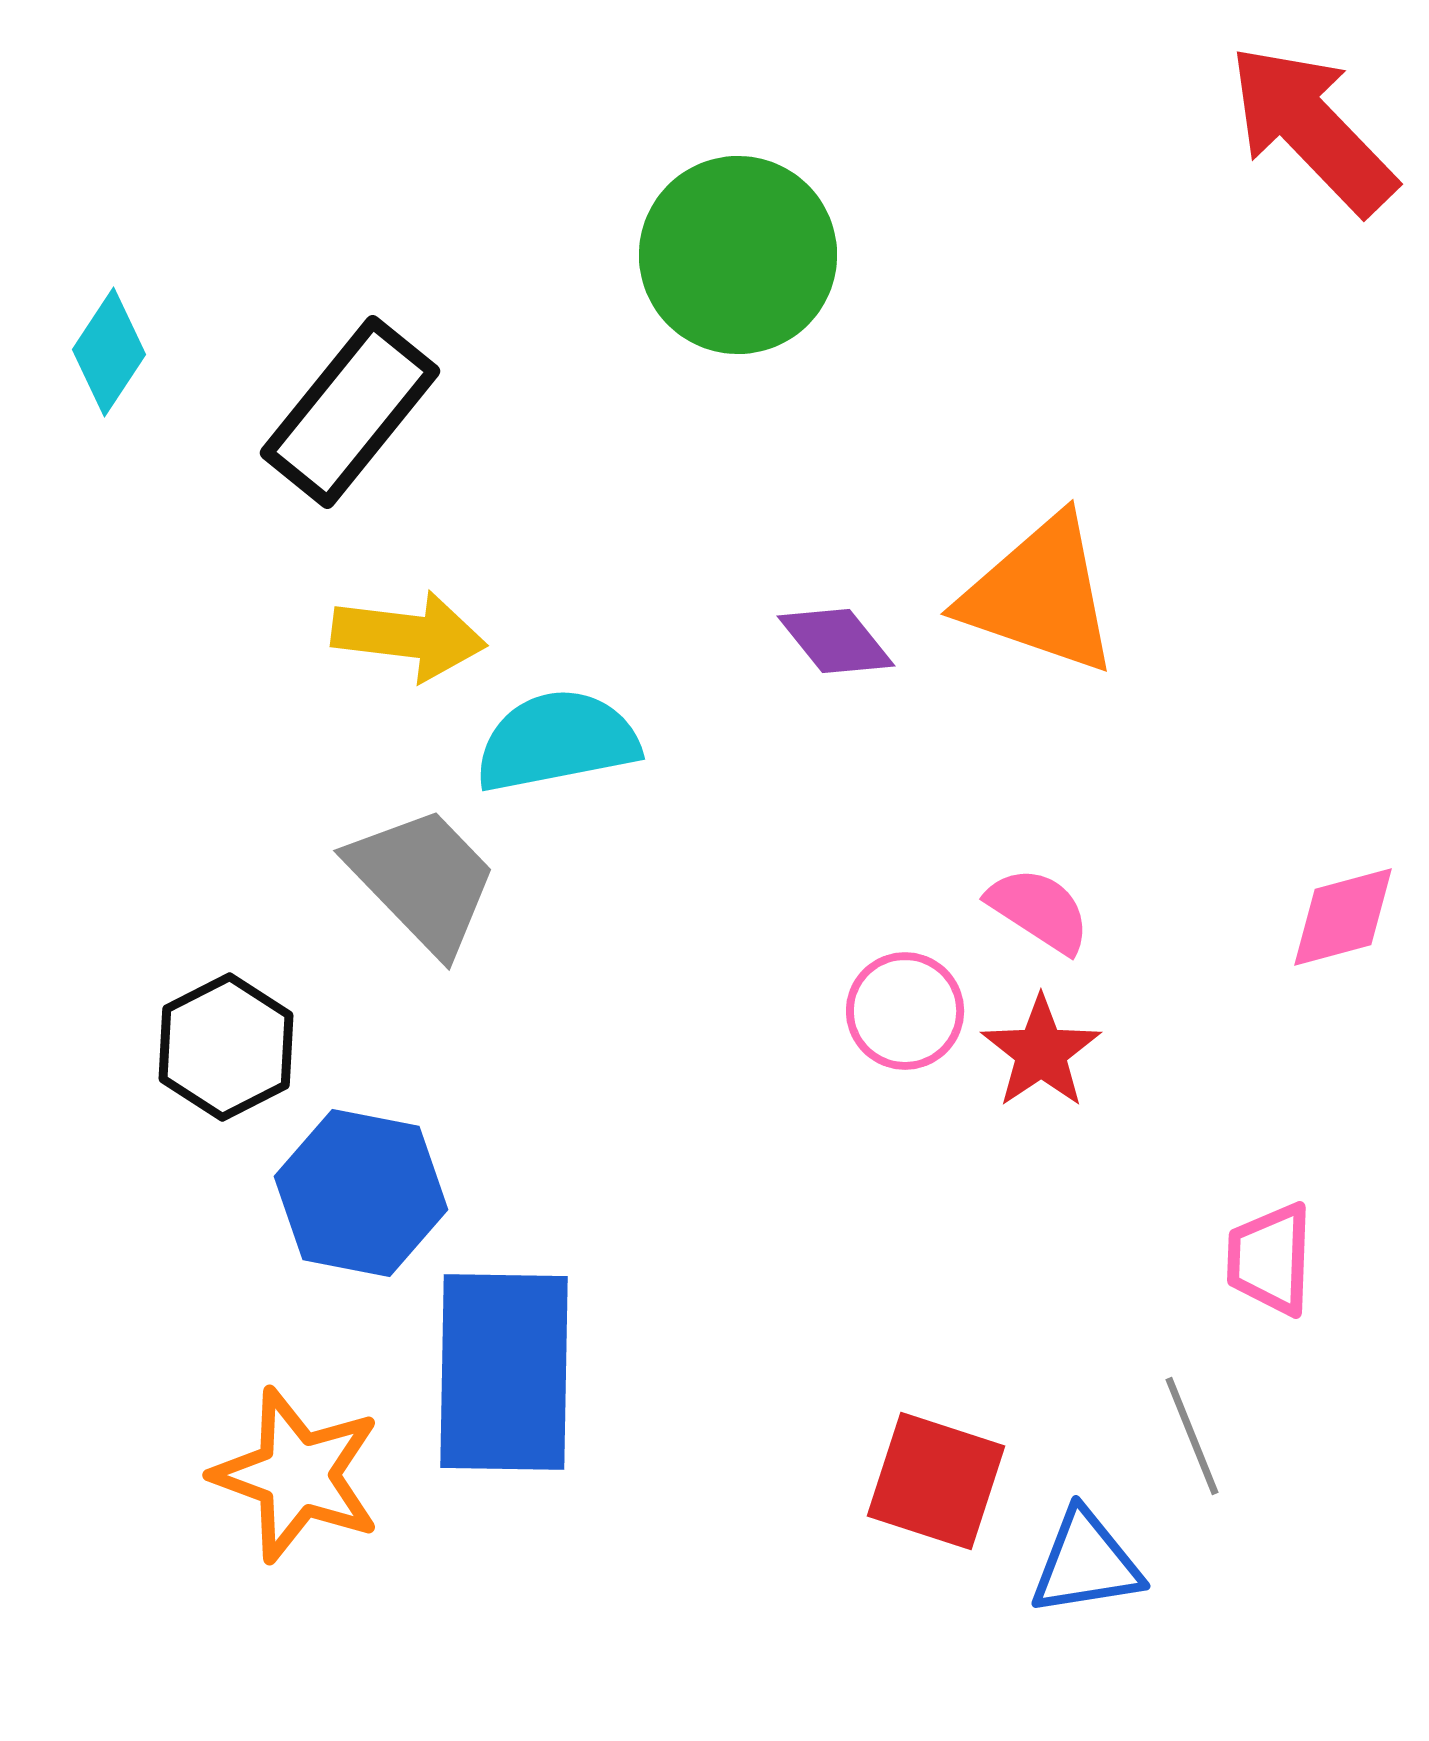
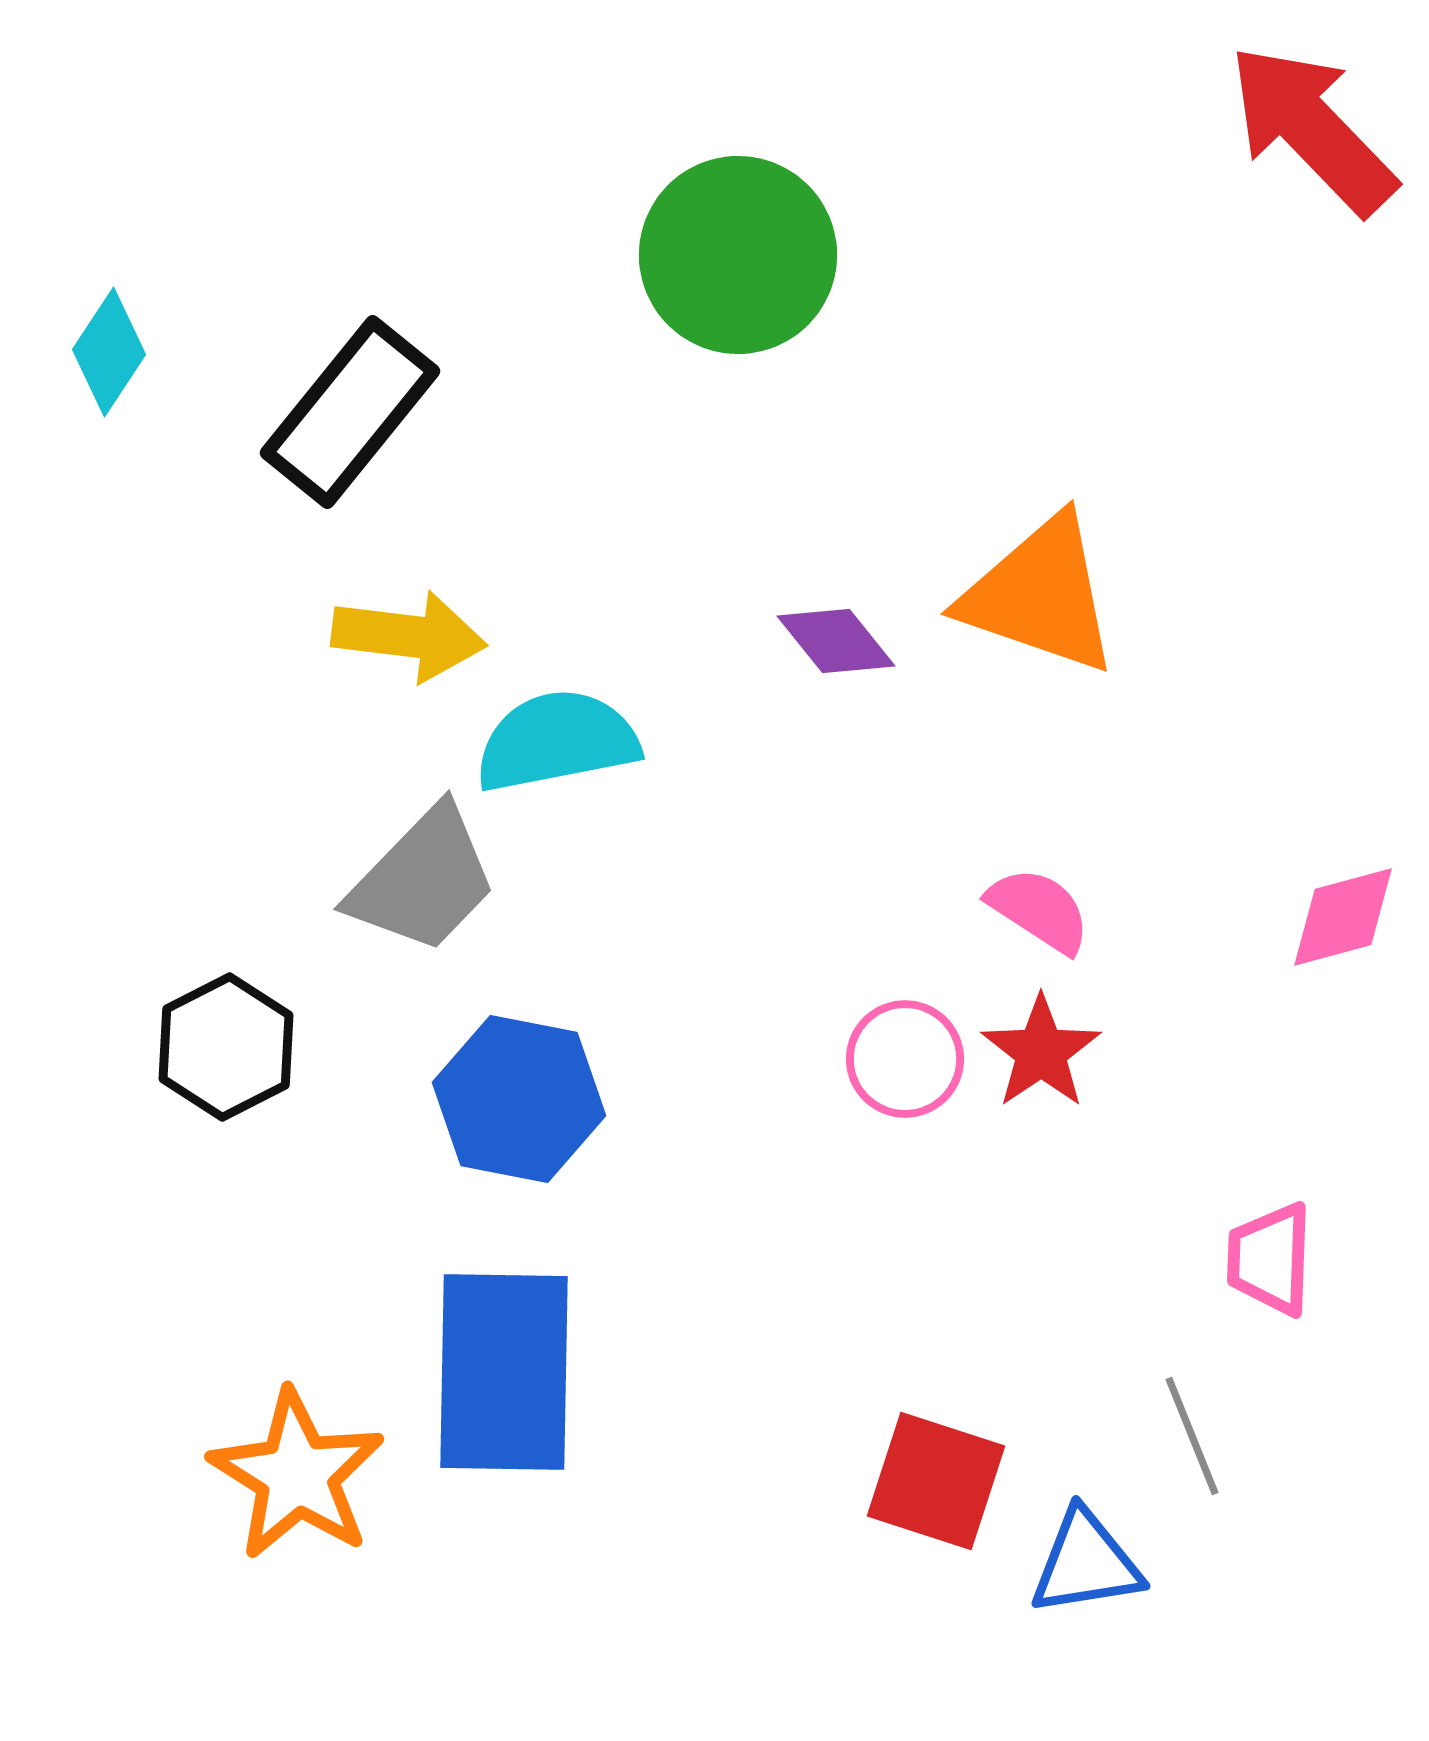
gray trapezoid: rotated 88 degrees clockwise
pink circle: moved 48 px down
blue hexagon: moved 158 px right, 94 px up
orange star: rotated 12 degrees clockwise
